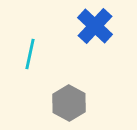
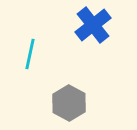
blue cross: moved 2 px left, 1 px up; rotated 9 degrees clockwise
